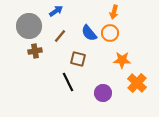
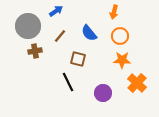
gray circle: moved 1 px left
orange circle: moved 10 px right, 3 px down
